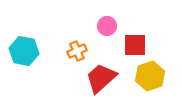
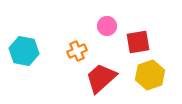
red square: moved 3 px right, 3 px up; rotated 10 degrees counterclockwise
yellow hexagon: moved 1 px up
